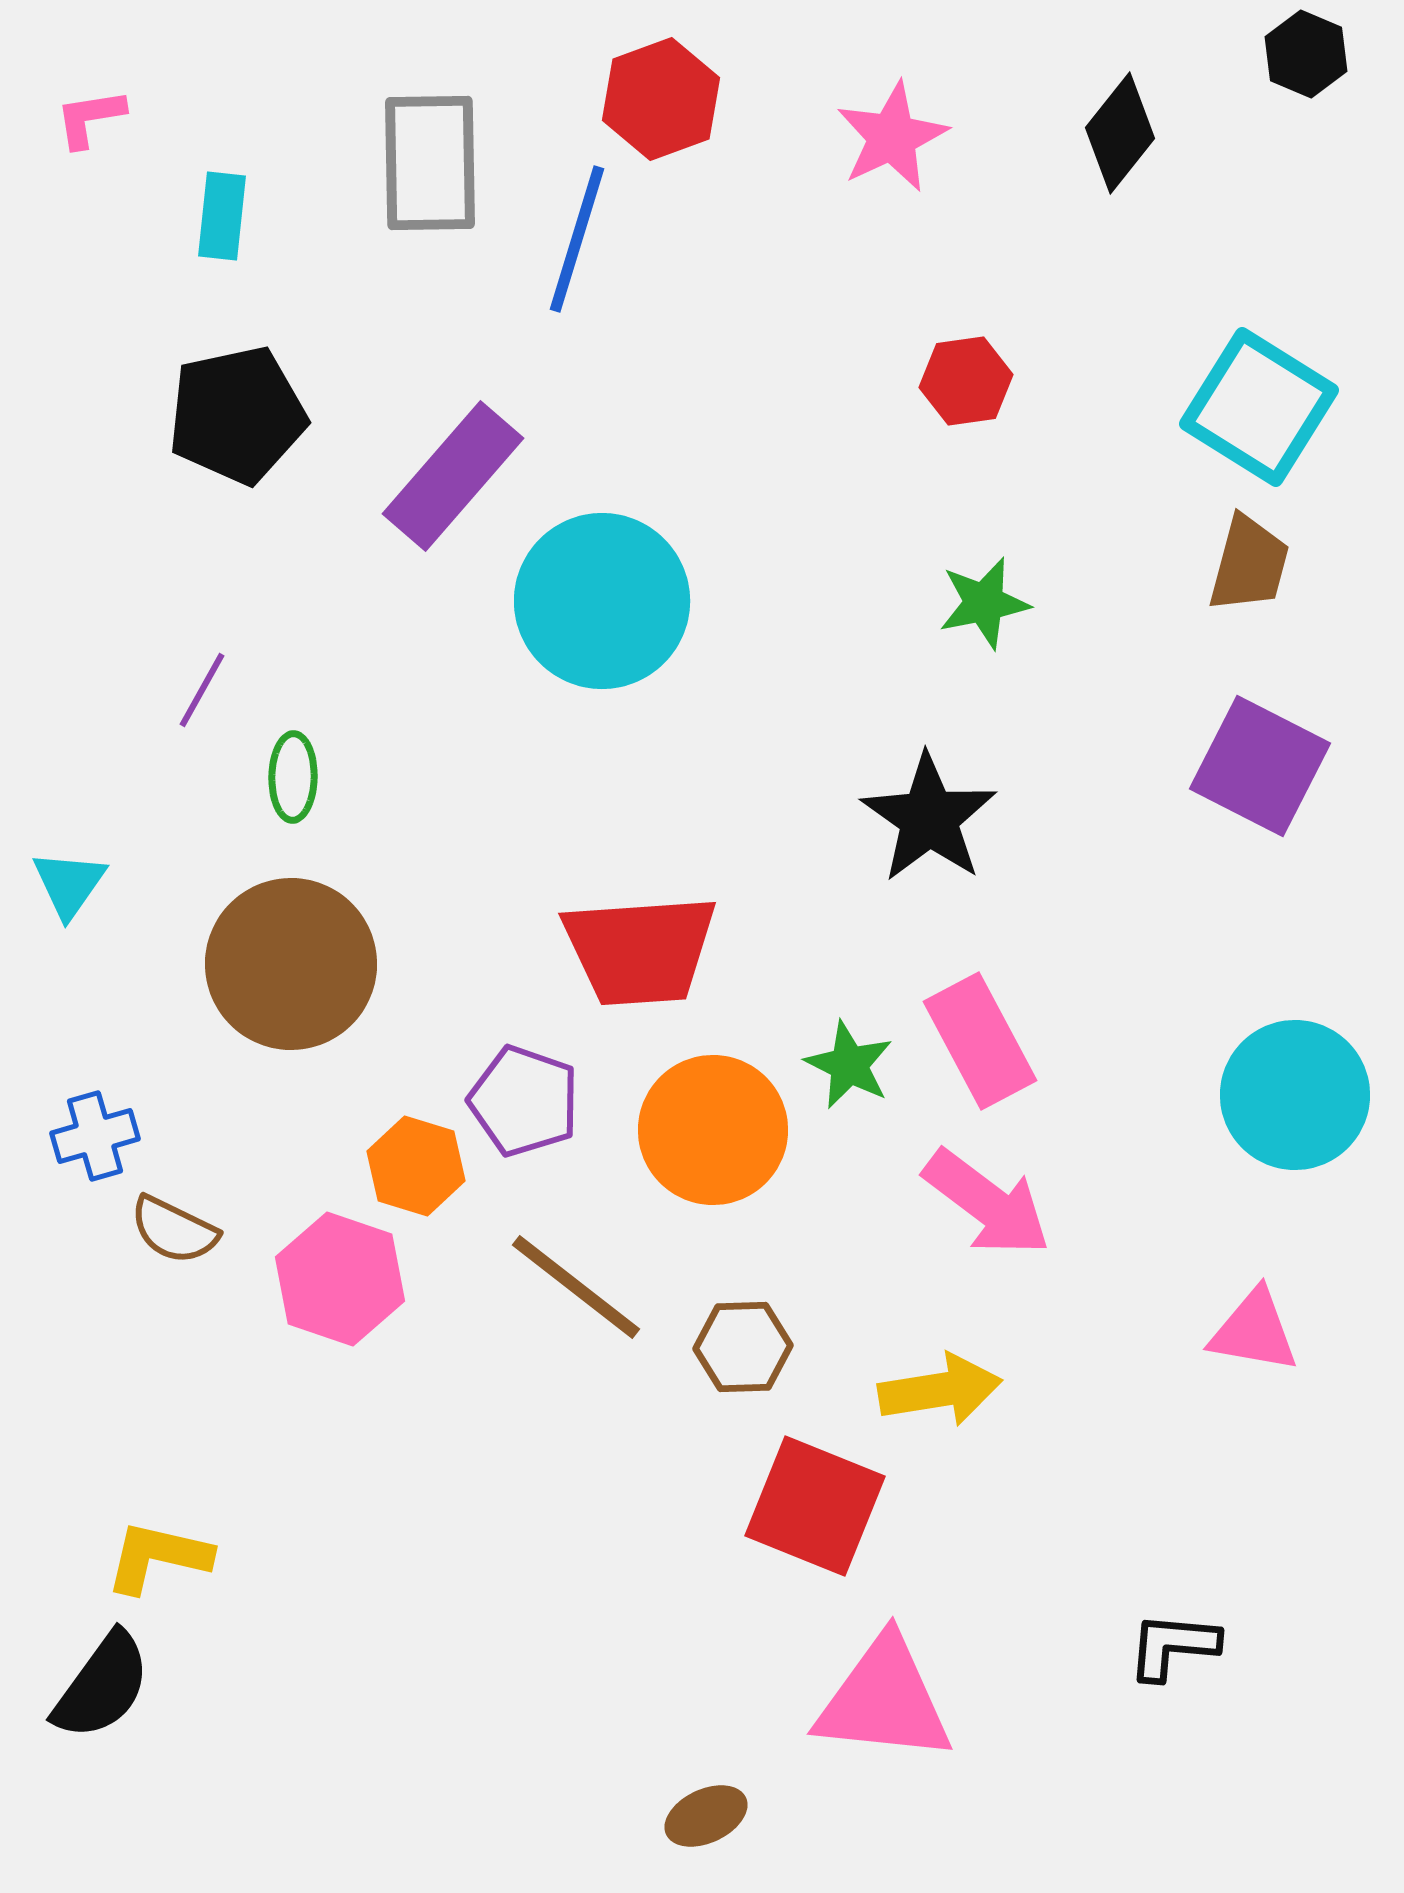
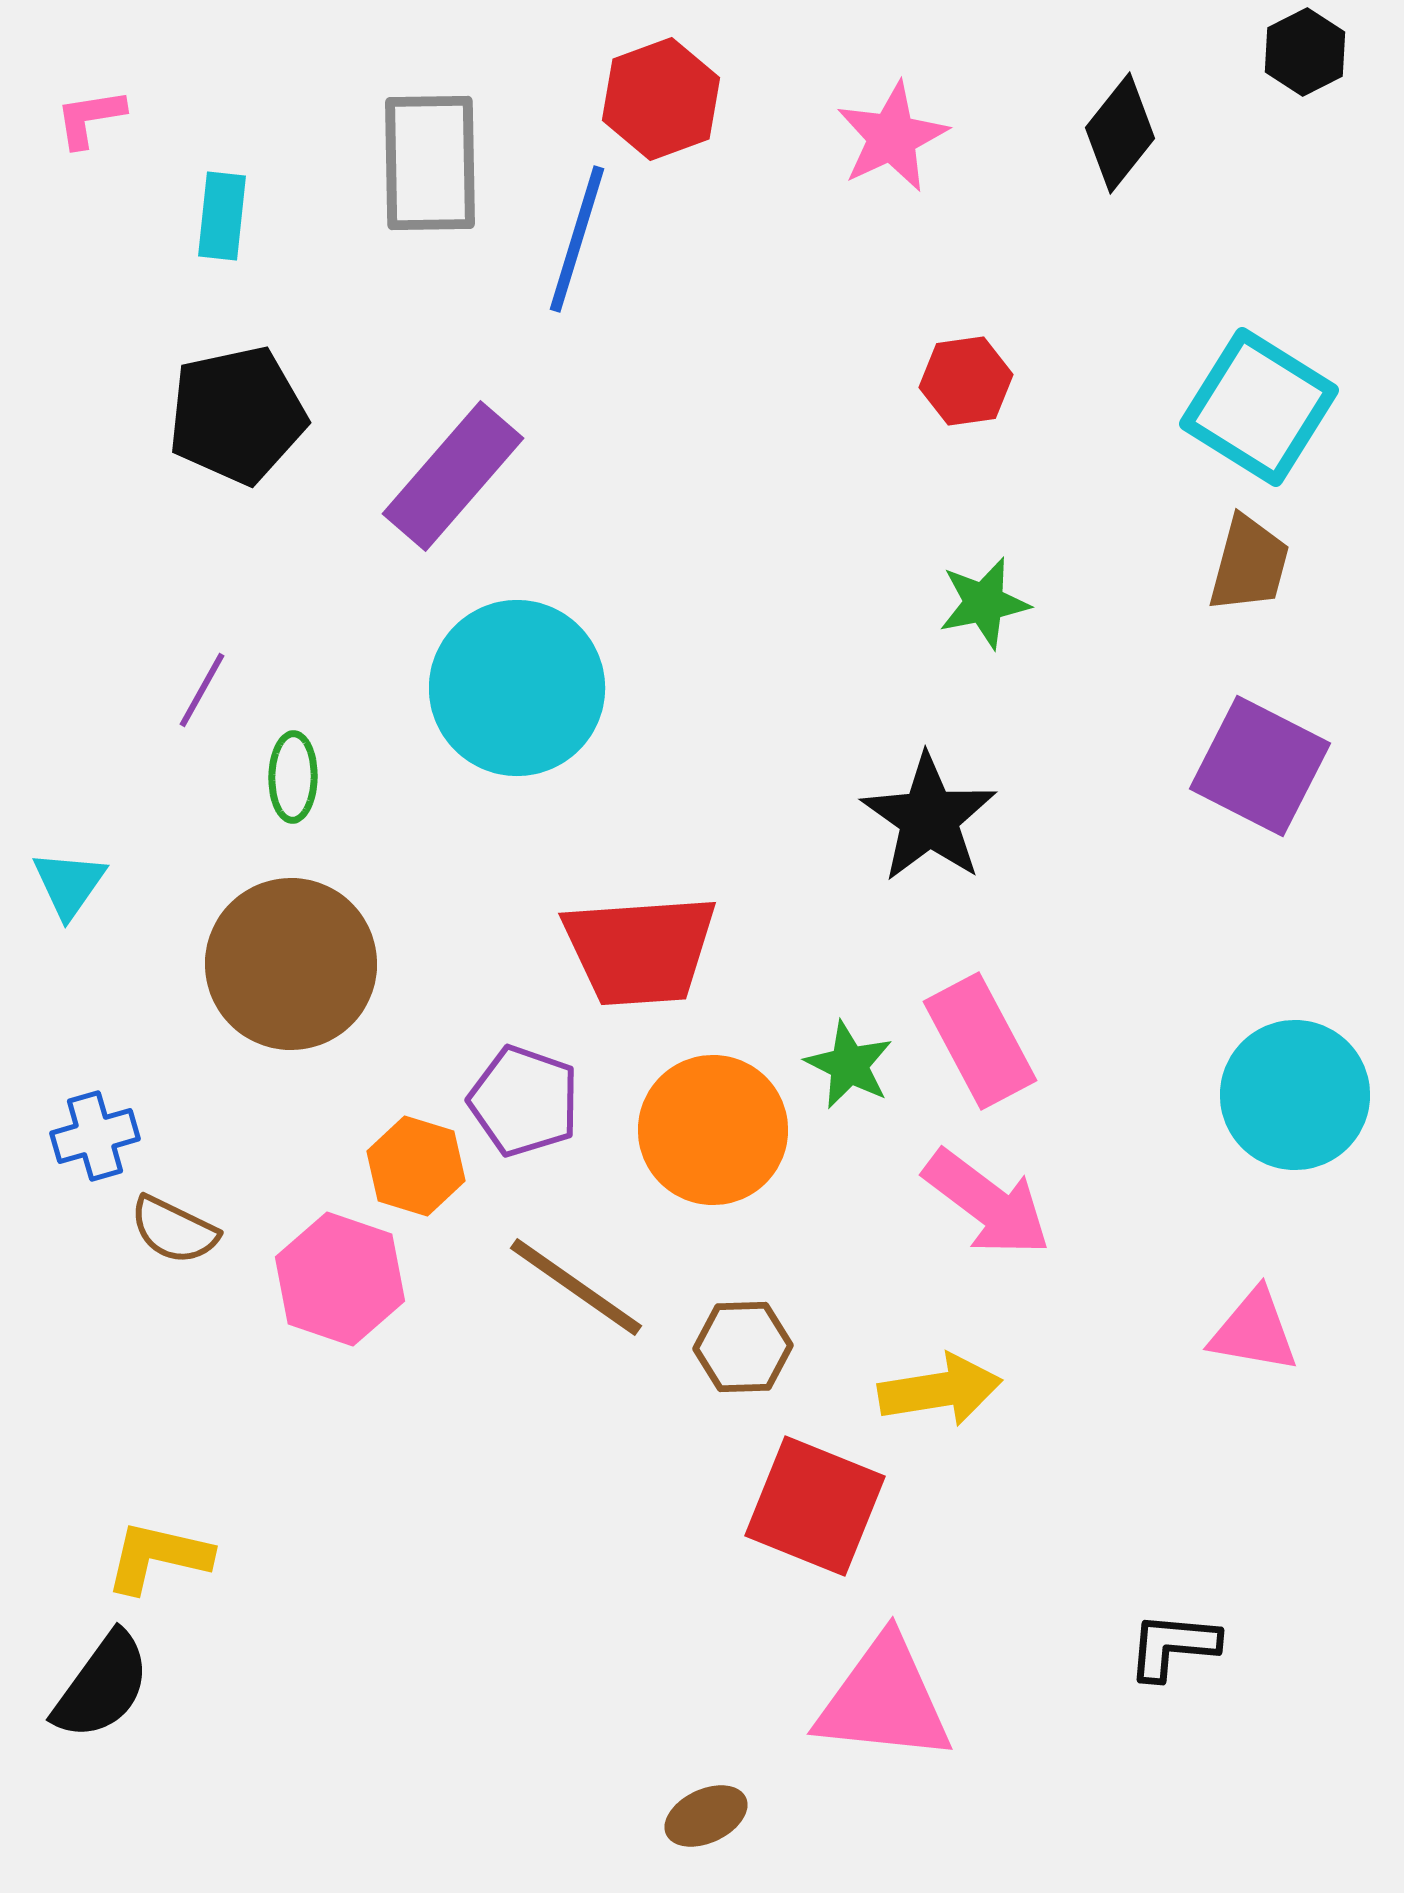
black hexagon at (1306, 54): moved 1 px left, 2 px up; rotated 10 degrees clockwise
cyan circle at (602, 601): moved 85 px left, 87 px down
brown line at (576, 1287): rotated 3 degrees counterclockwise
